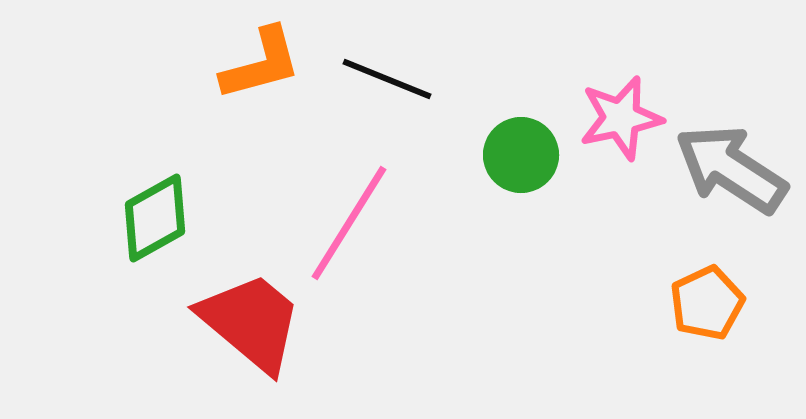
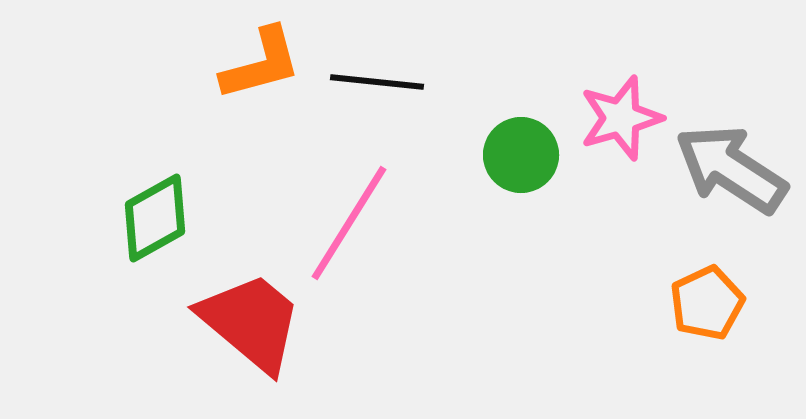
black line: moved 10 px left, 3 px down; rotated 16 degrees counterclockwise
pink star: rotated 4 degrees counterclockwise
